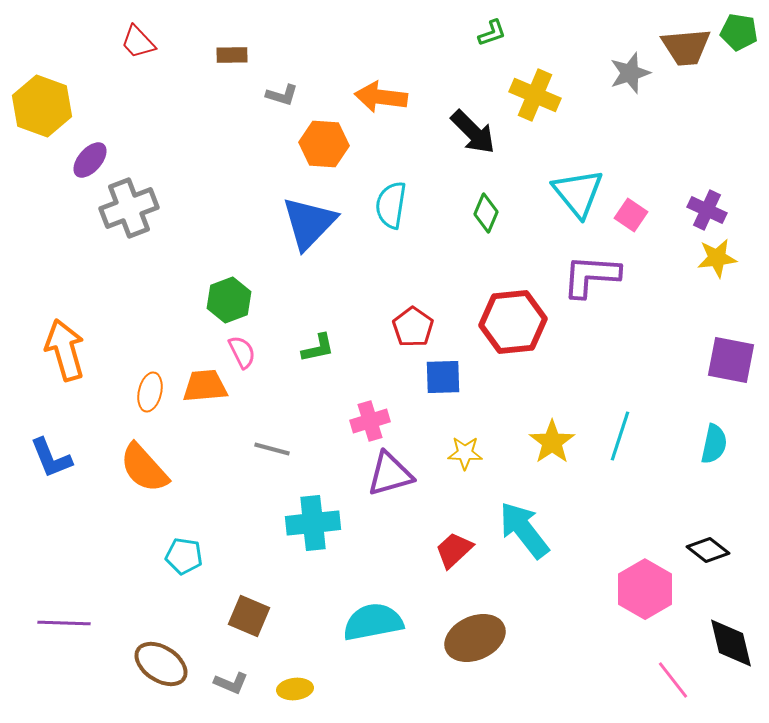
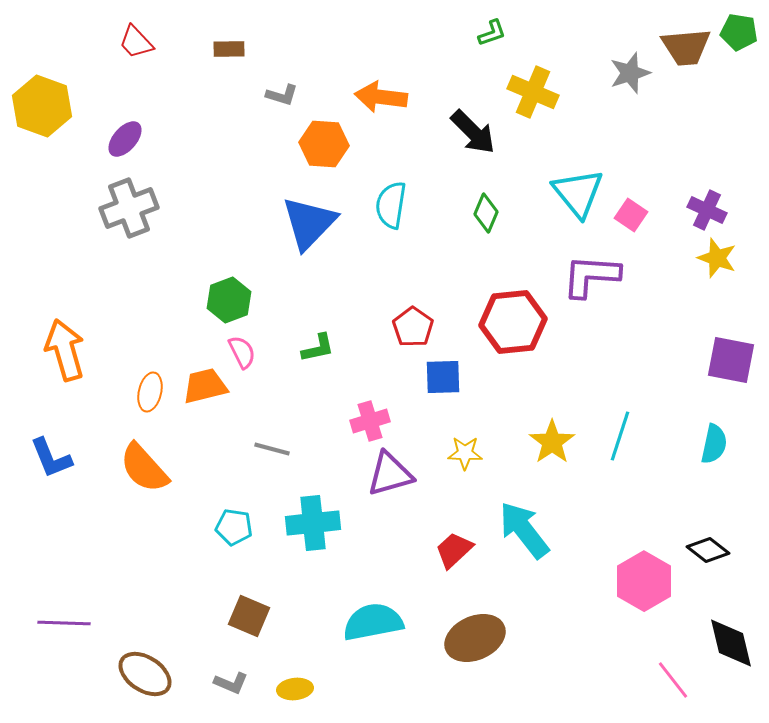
red trapezoid at (138, 42): moved 2 px left
brown rectangle at (232, 55): moved 3 px left, 6 px up
yellow cross at (535, 95): moved 2 px left, 3 px up
purple ellipse at (90, 160): moved 35 px right, 21 px up
yellow star at (717, 258): rotated 27 degrees clockwise
orange trapezoid at (205, 386): rotated 9 degrees counterclockwise
cyan pentagon at (184, 556): moved 50 px right, 29 px up
pink hexagon at (645, 589): moved 1 px left, 8 px up
brown ellipse at (161, 664): moved 16 px left, 10 px down
